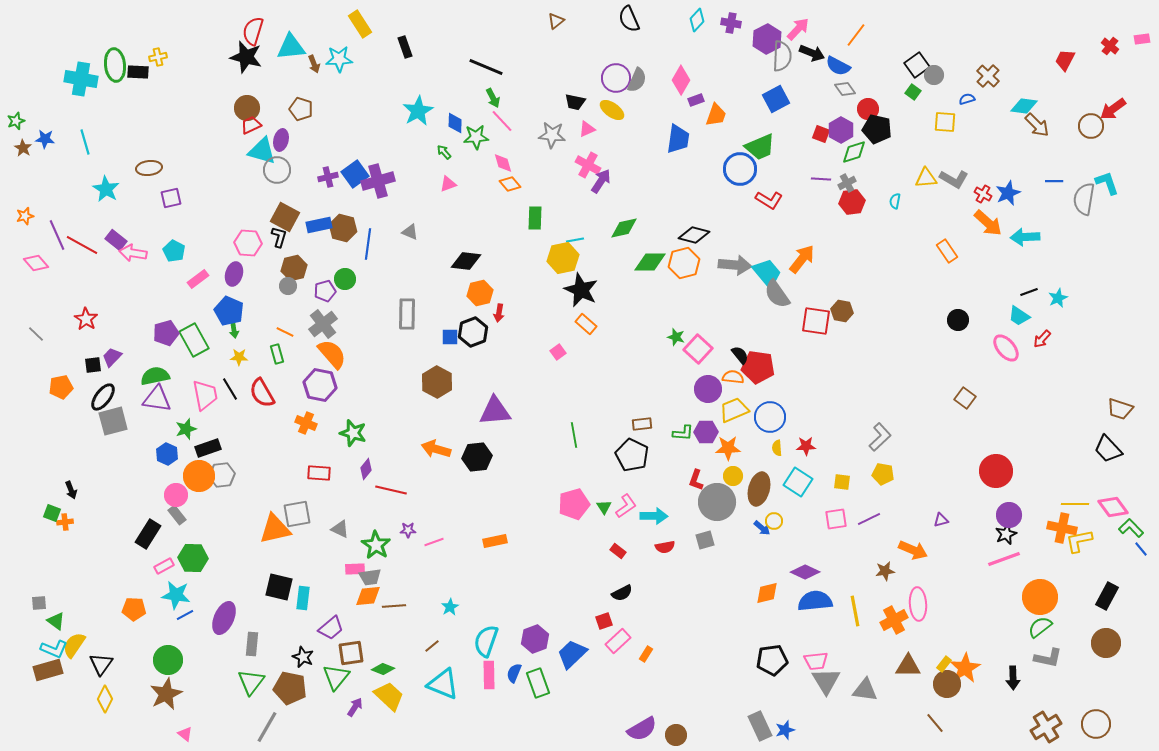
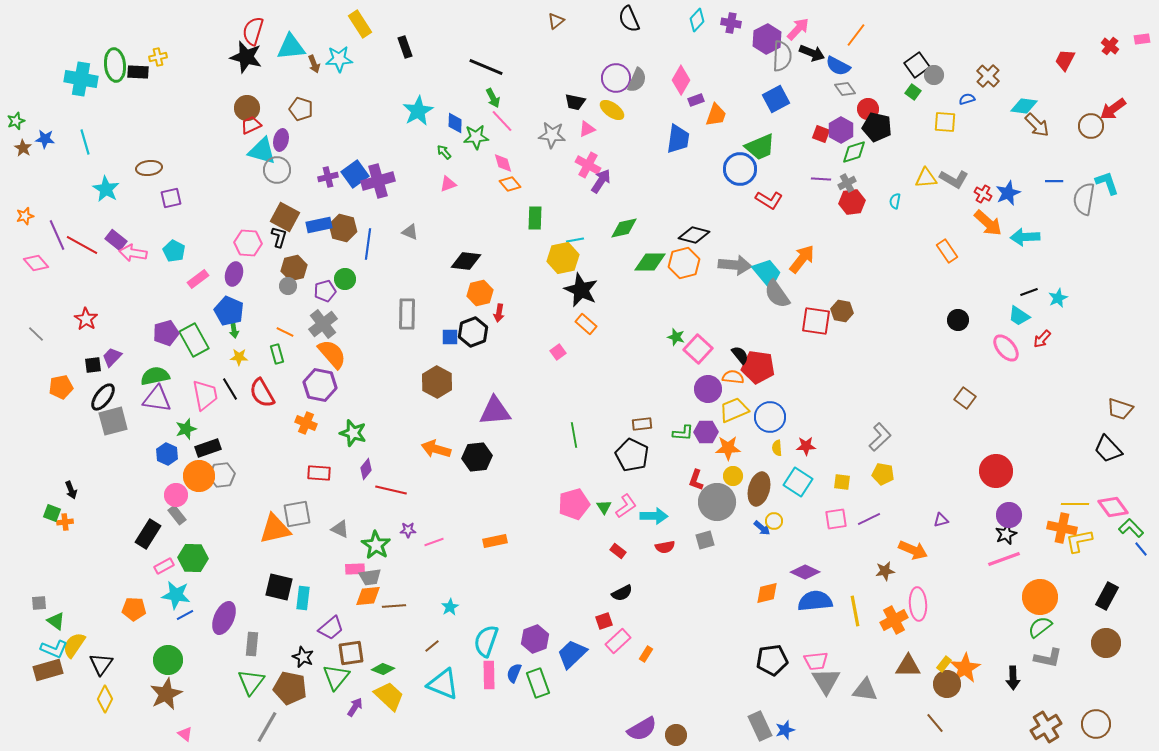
black pentagon at (877, 129): moved 2 px up
